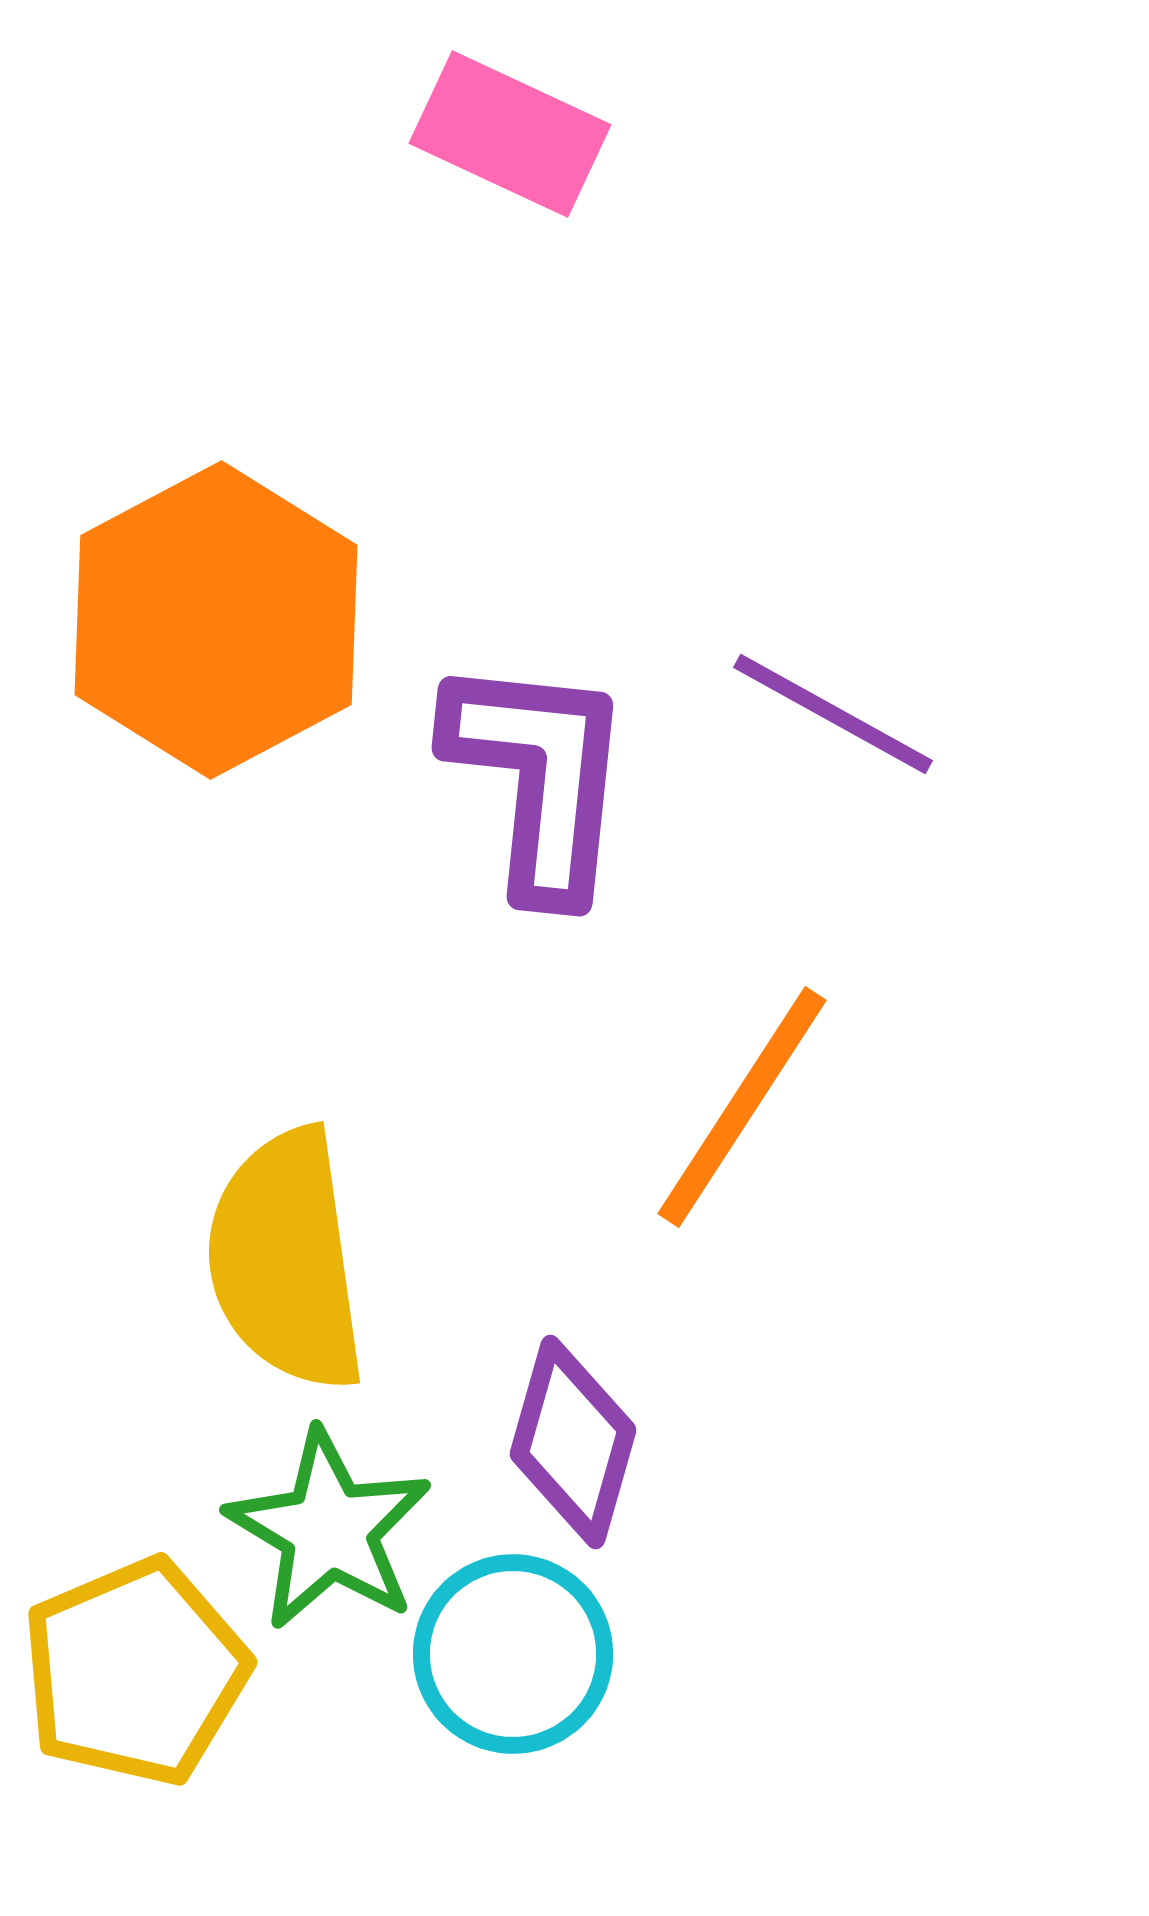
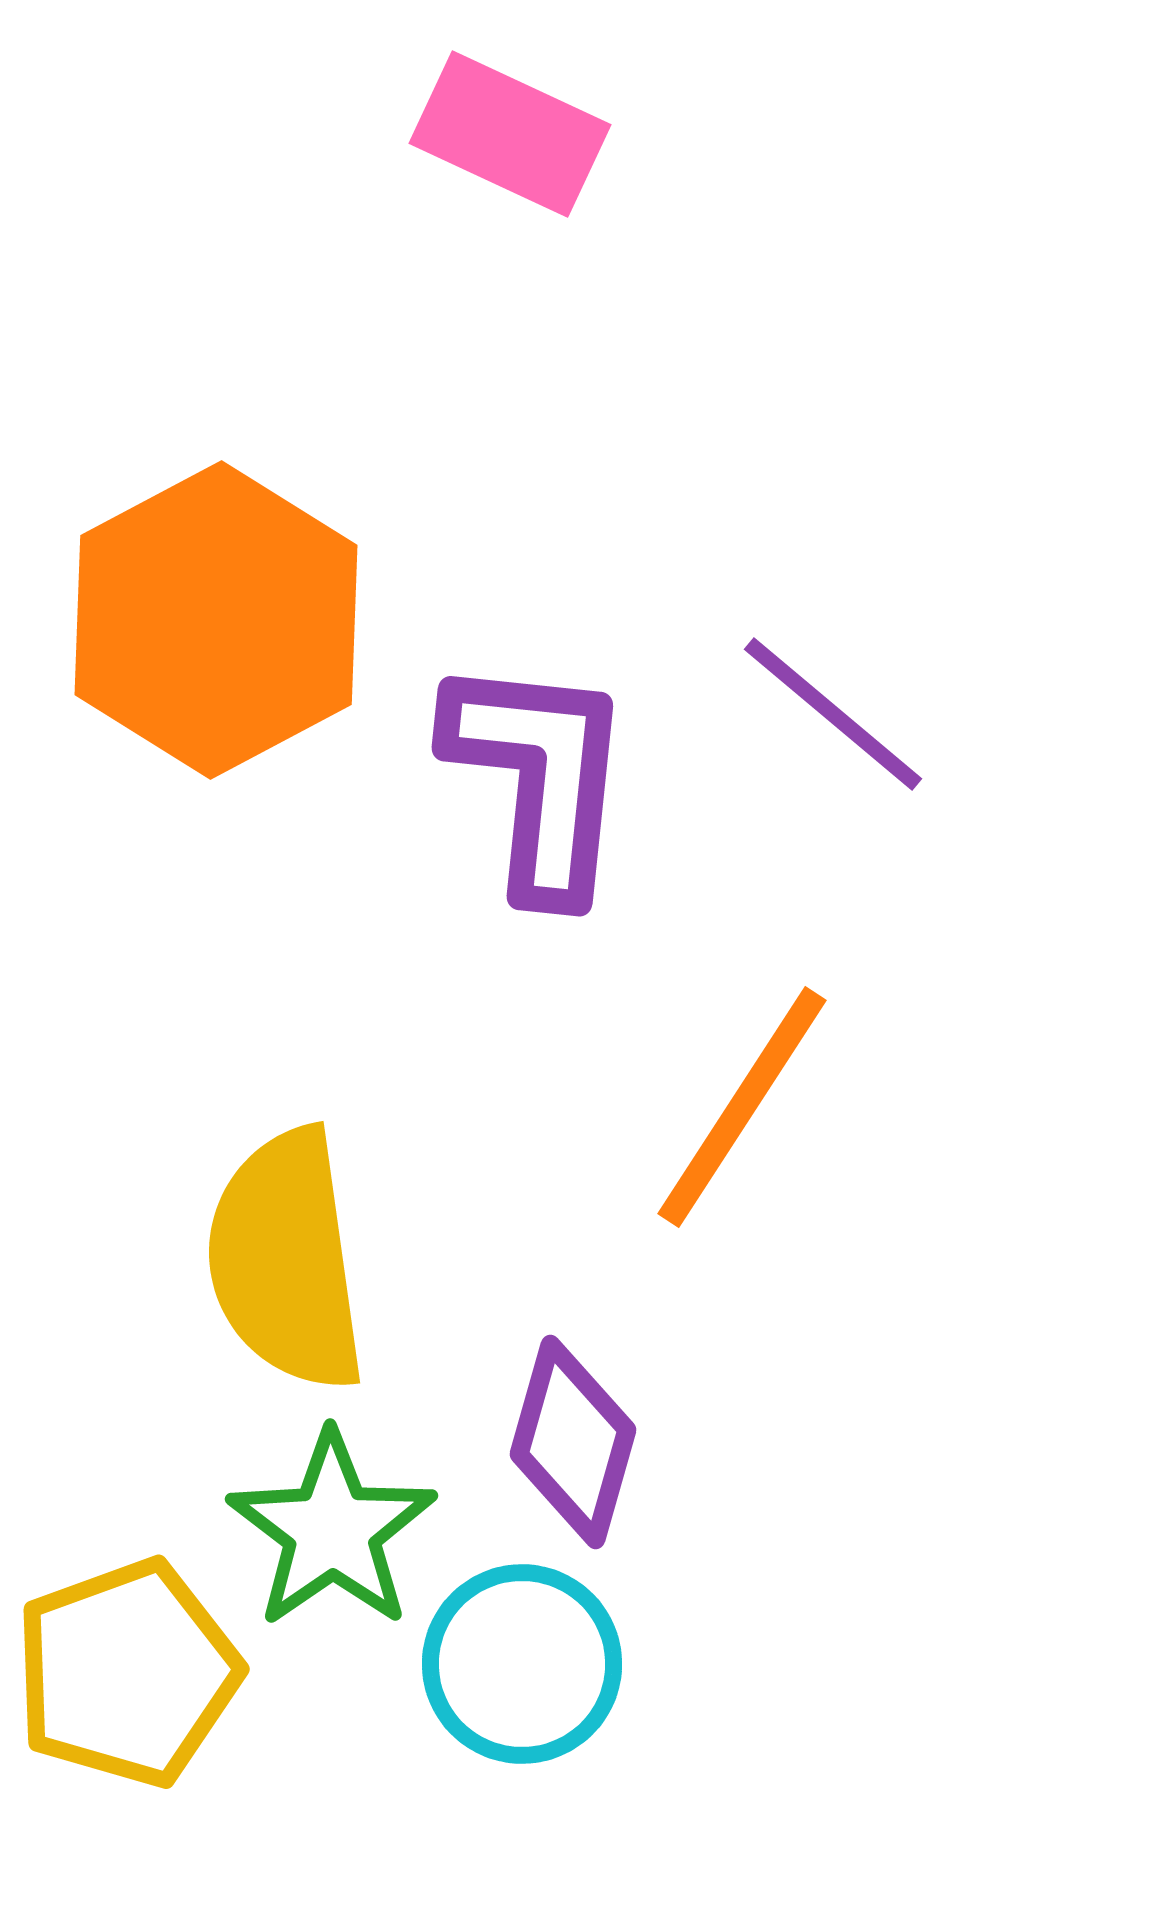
purple line: rotated 11 degrees clockwise
green star: moved 3 px right; rotated 6 degrees clockwise
cyan circle: moved 9 px right, 10 px down
yellow pentagon: moved 8 px left, 1 px down; rotated 3 degrees clockwise
